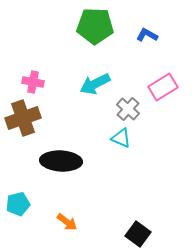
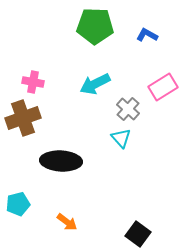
cyan triangle: rotated 25 degrees clockwise
